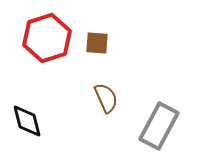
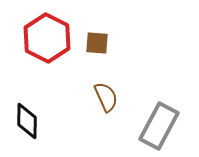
red hexagon: rotated 15 degrees counterclockwise
brown semicircle: moved 1 px up
black diamond: rotated 15 degrees clockwise
